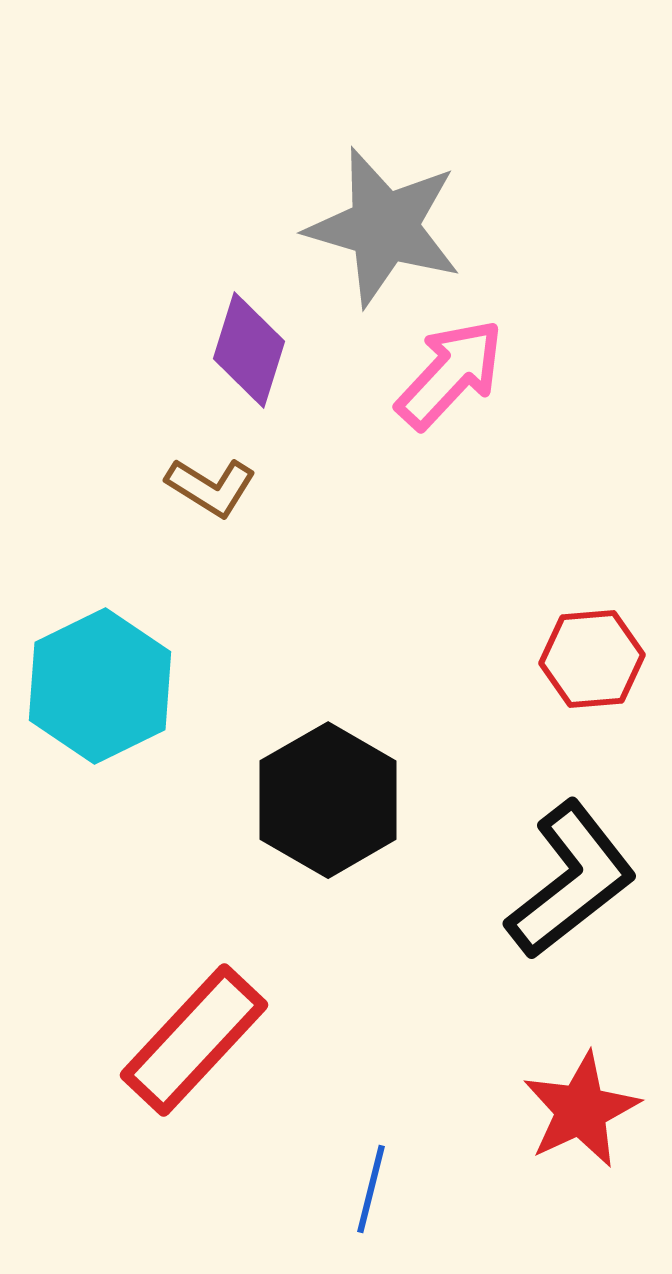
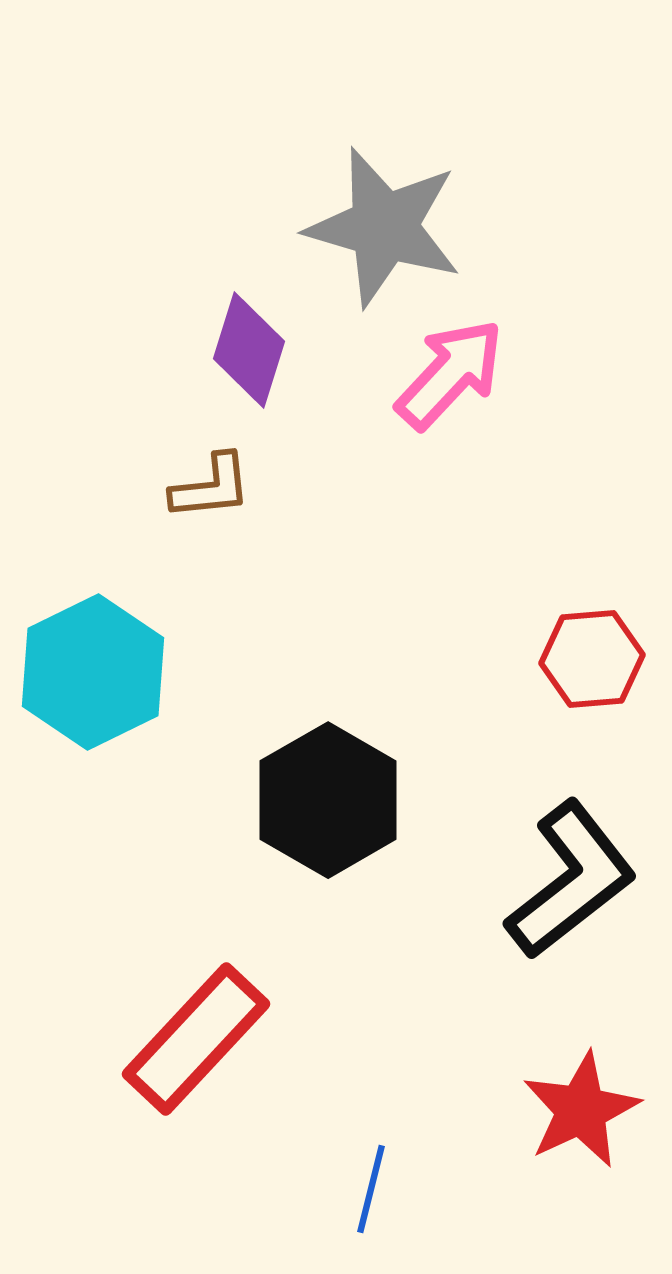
brown L-shape: rotated 38 degrees counterclockwise
cyan hexagon: moved 7 px left, 14 px up
red rectangle: moved 2 px right, 1 px up
